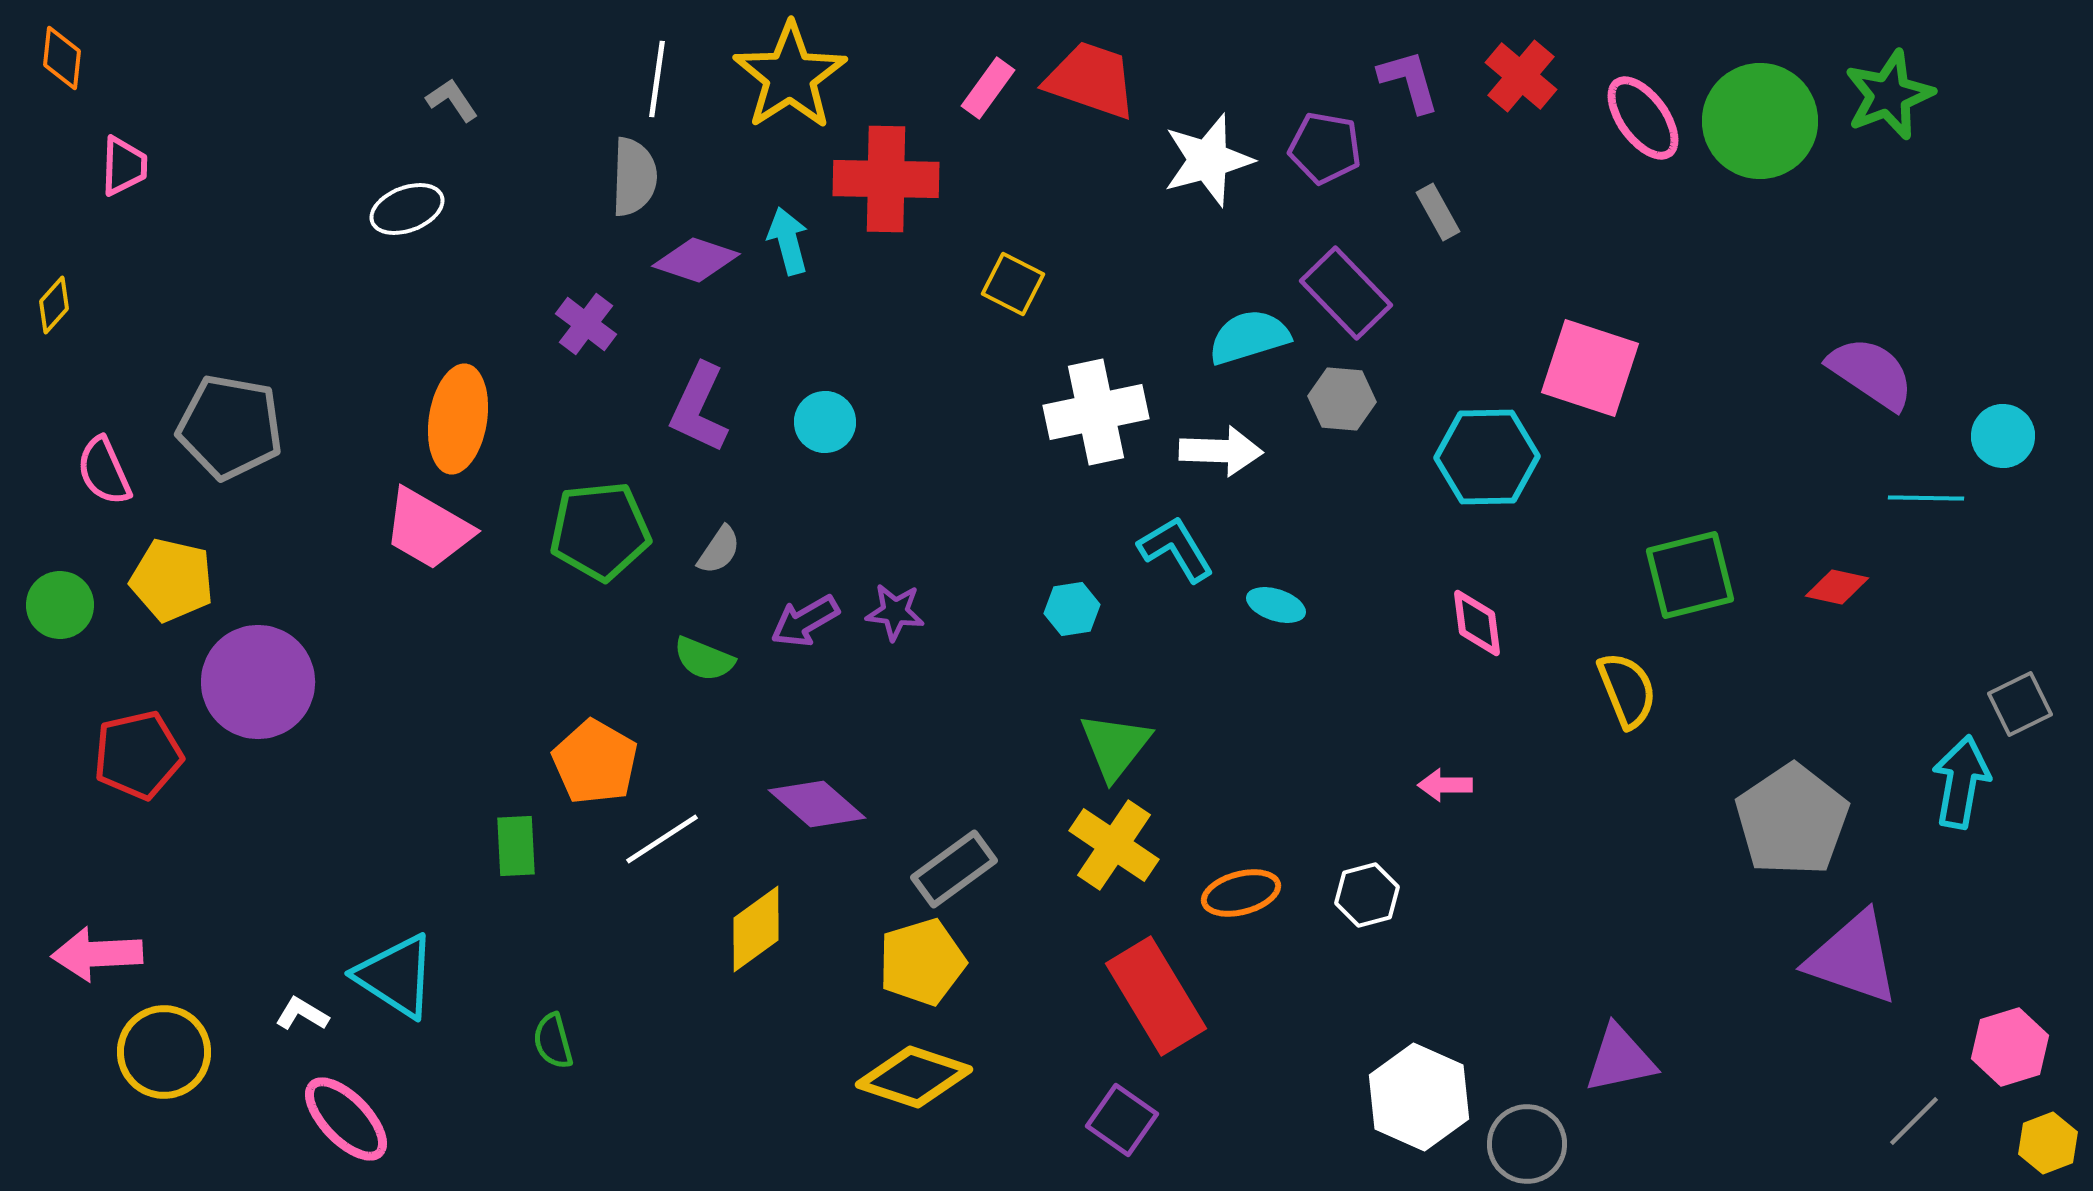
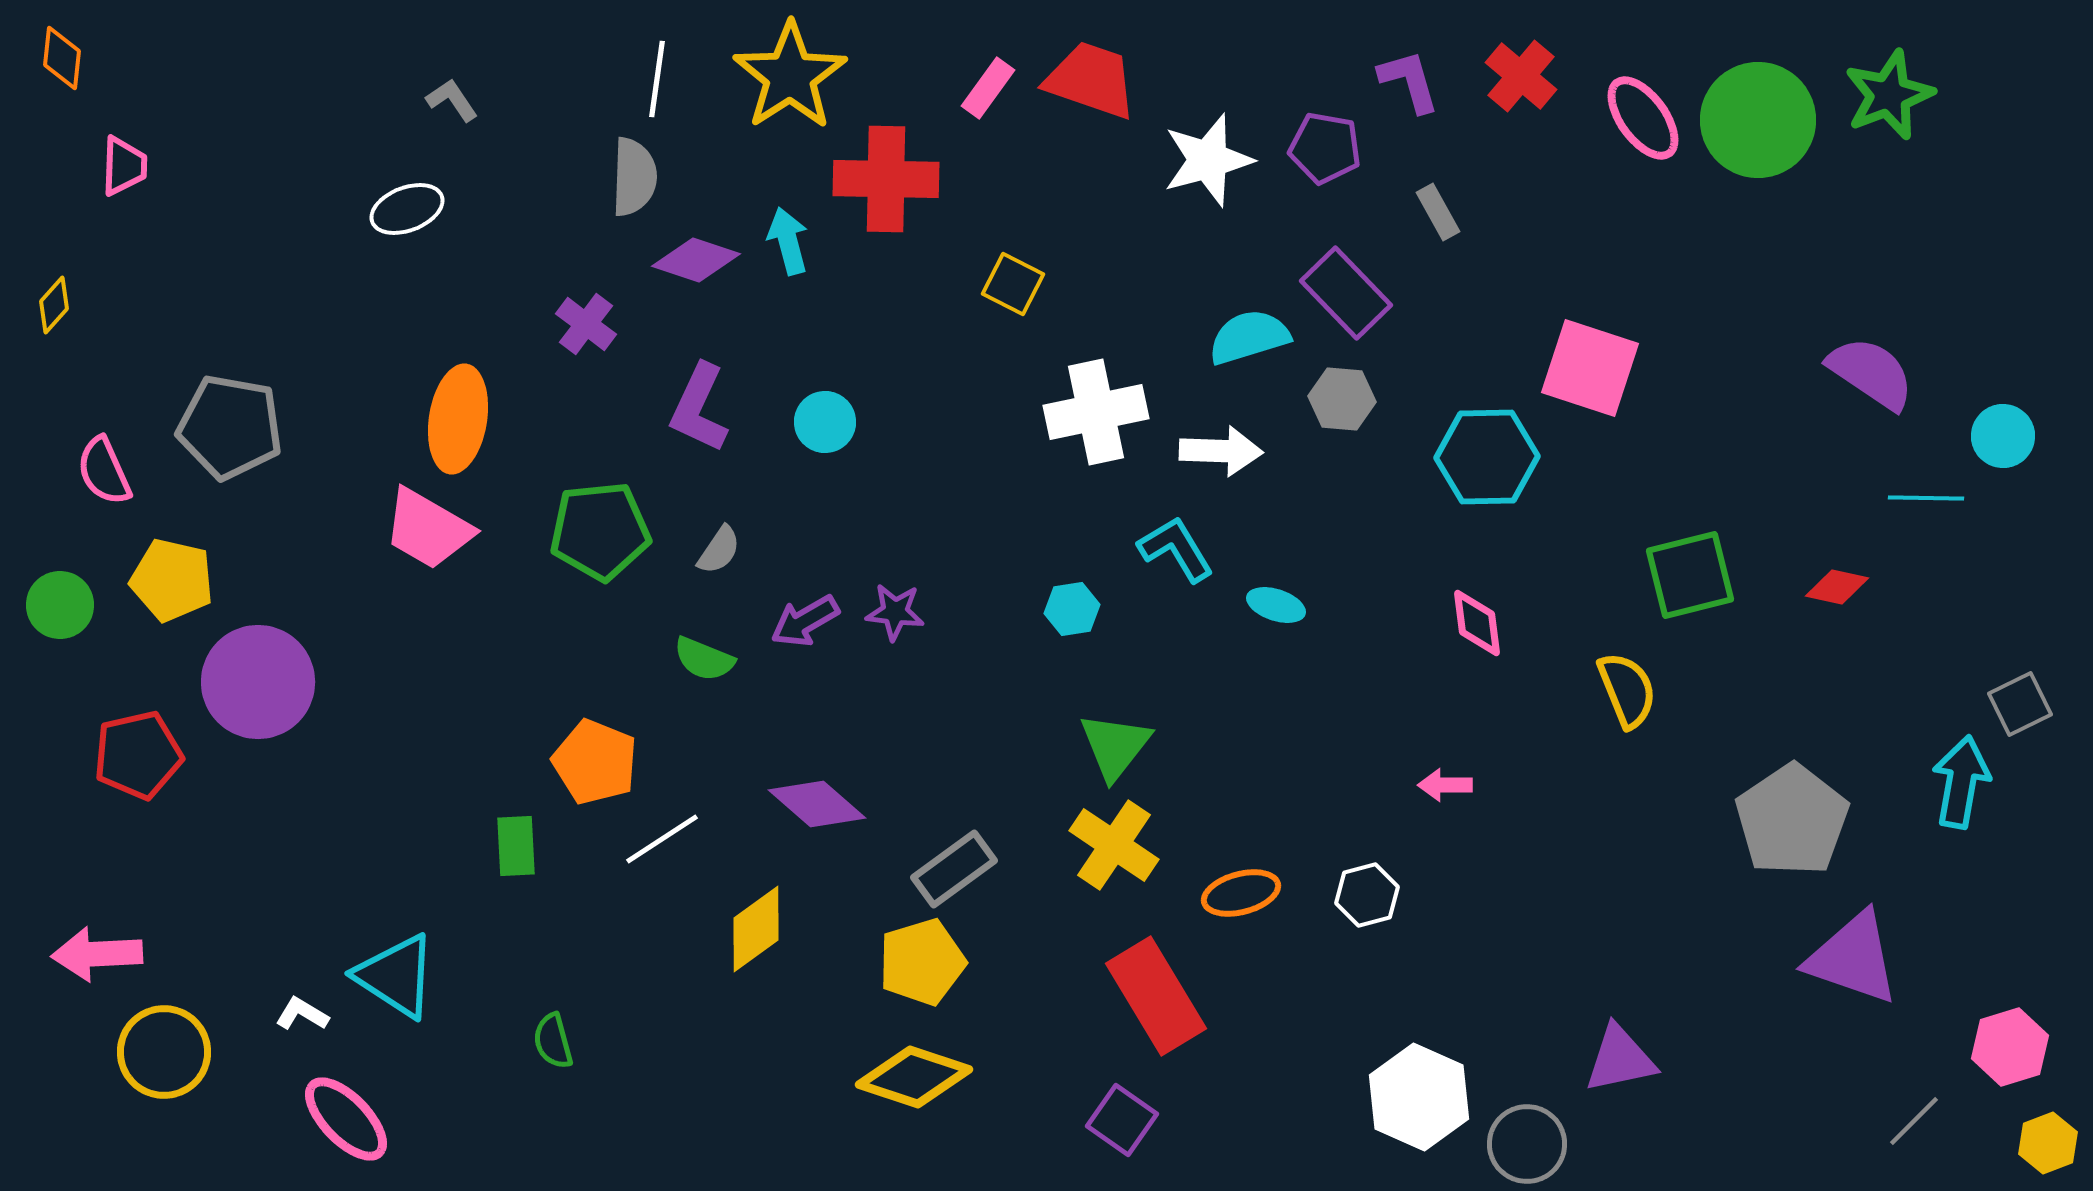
green circle at (1760, 121): moved 2 px left, 1 px up
orange pentagon at (595, 762): rotated 8 degrees counterclockwise
